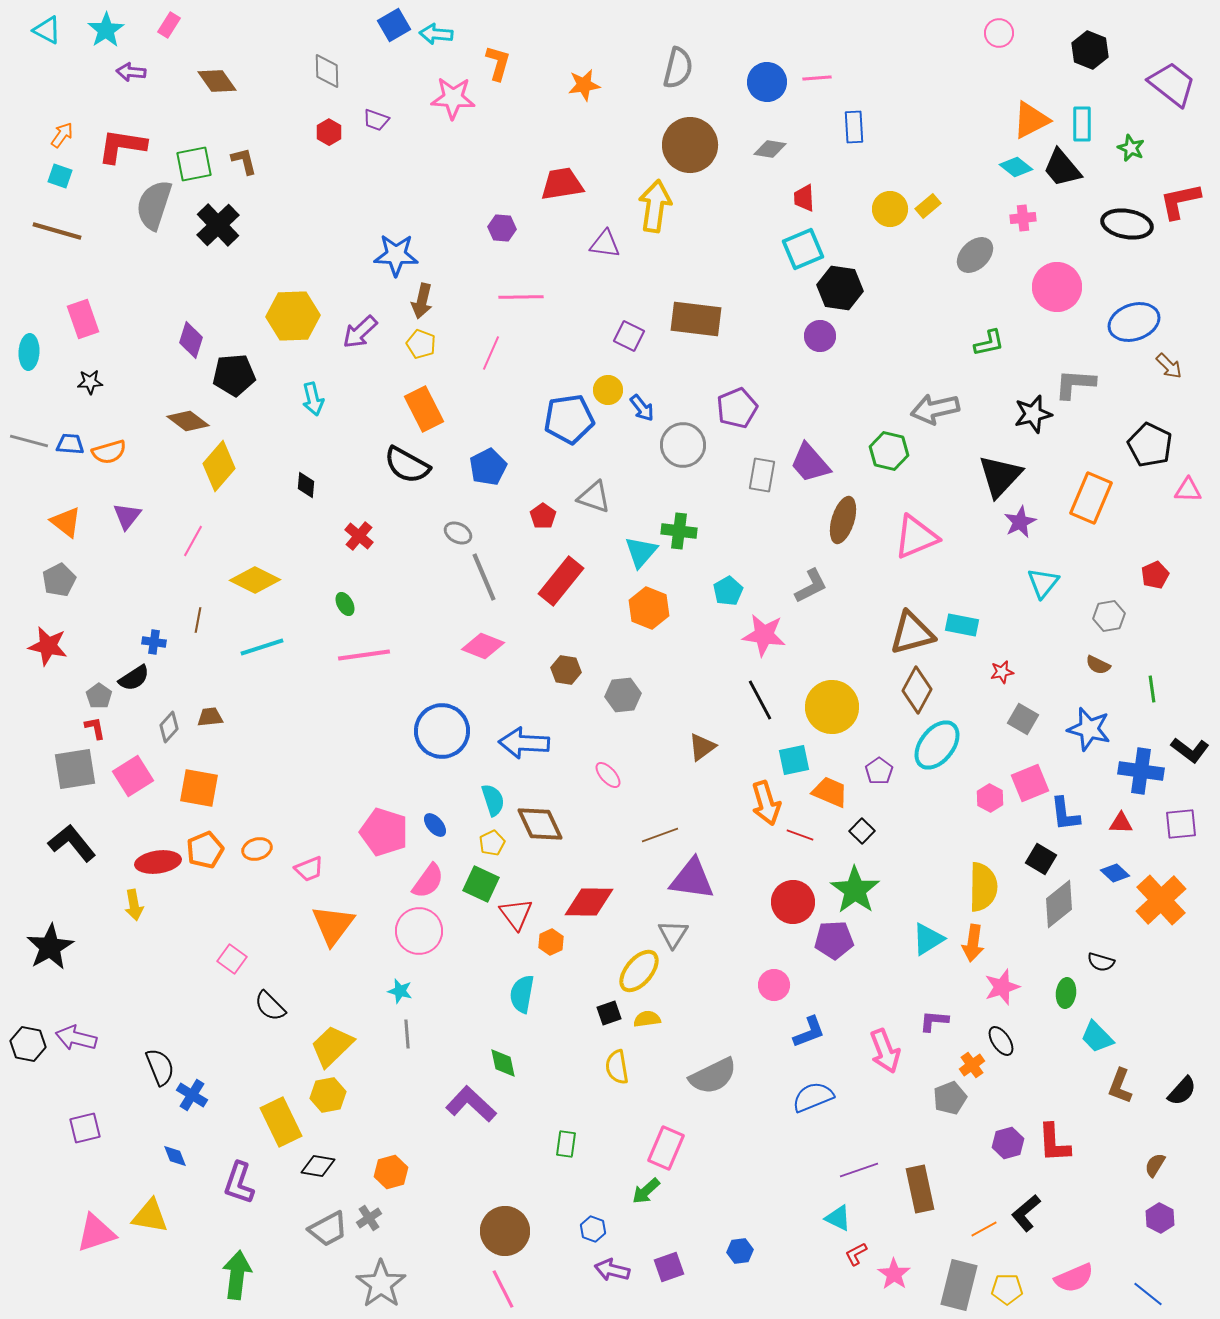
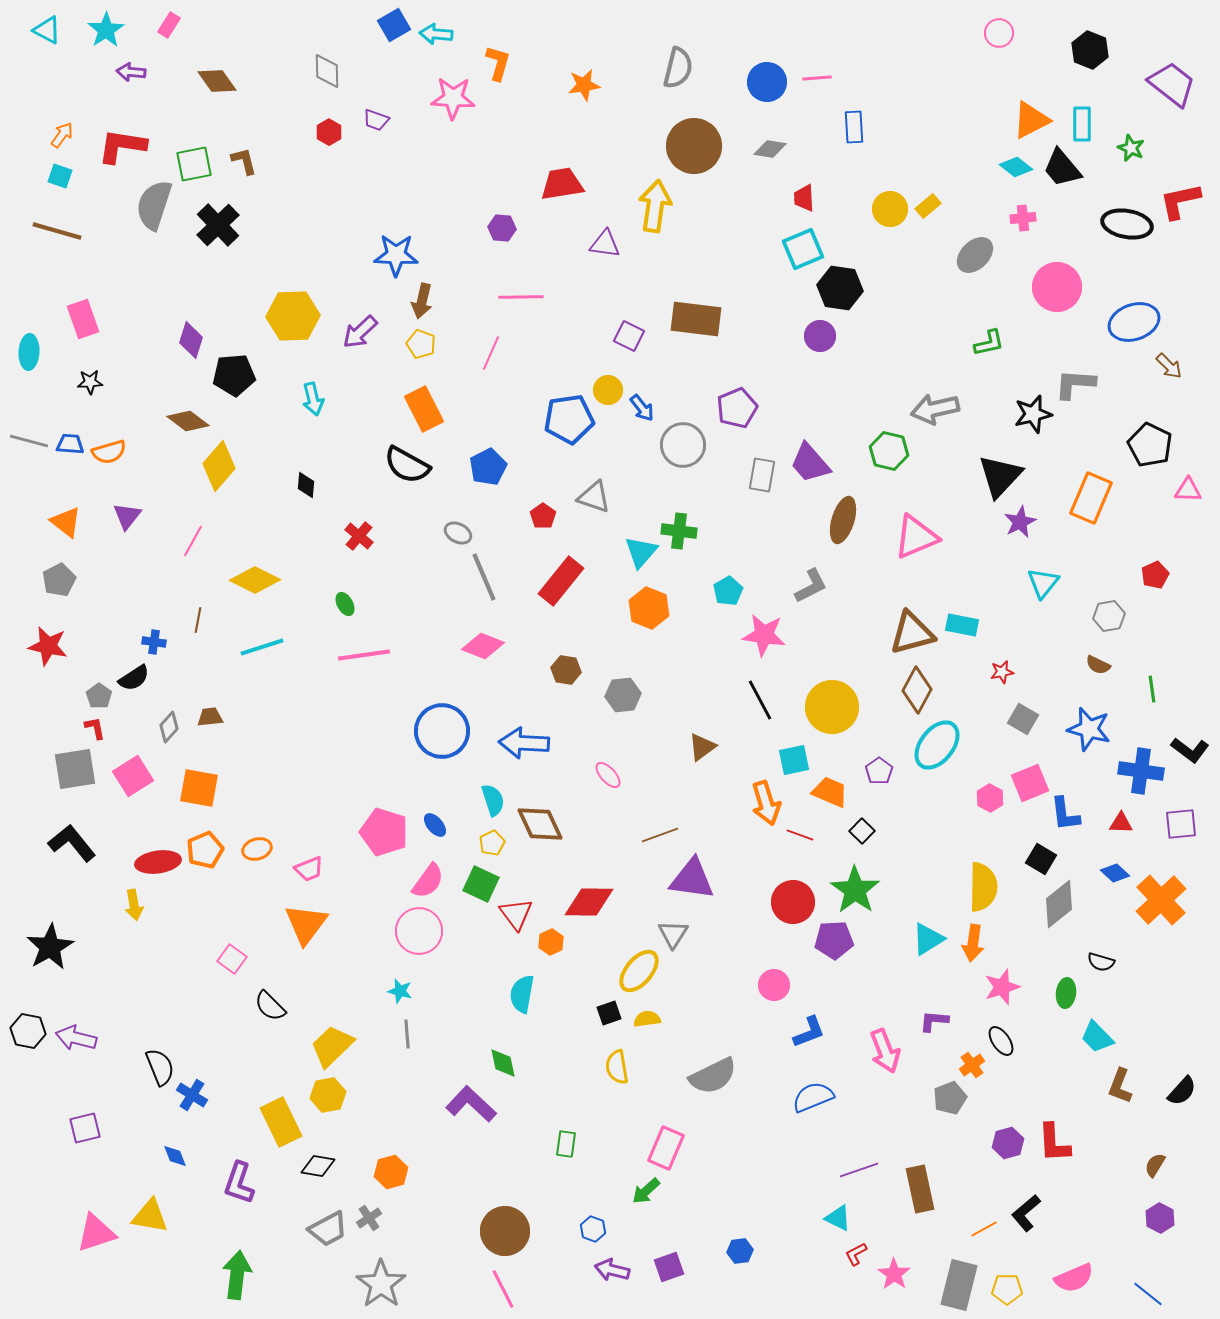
brown circle at (690, 145): moved 4 px right, 1 px down
orange triangle at (333, 925): moved 27 px left, 1 px up
black hexagon at (28, 1044): moved 13 px up
